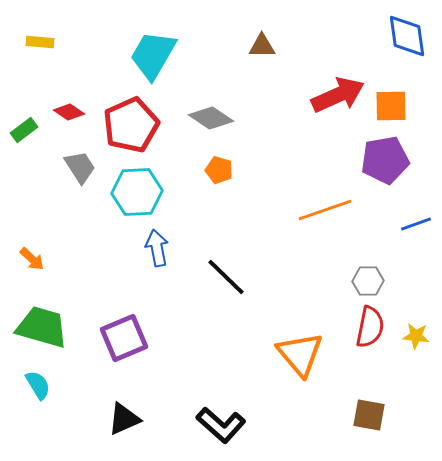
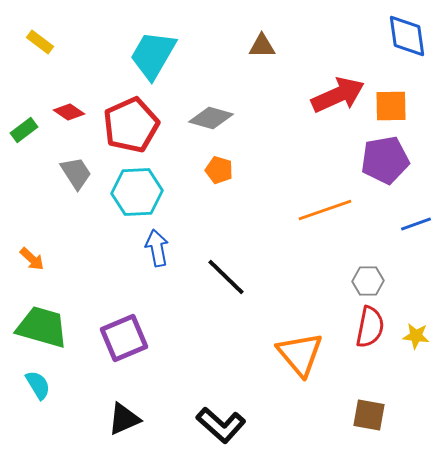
yellow rectangle: rotated 32 degrees clockwise
gray diamond: rotated 18 degrees counterclockwise
gray trapezoid: moved 4 px left, 6 px down
